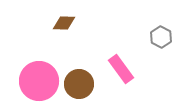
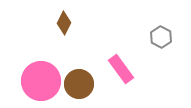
brown diamond: rotated 65 degrees counterclockwise
pink circle: moved 2 px right
